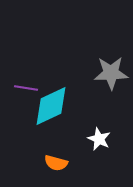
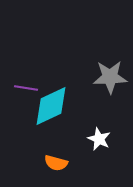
gray star: moved 1 px left, 4 px down
